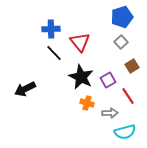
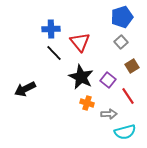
purple square: rotated 21 degrees counterclockwise
gray arrow: moved 1 px left, 1 px down
